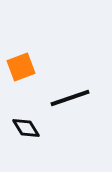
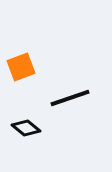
black diamond: rotated 20 degrees counterclockwise
